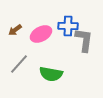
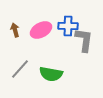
brown arrow: rotated 112 degrees clockwise
pink ellipse: moved 4 px up
gray line: moved 1 px right, 5 px down
